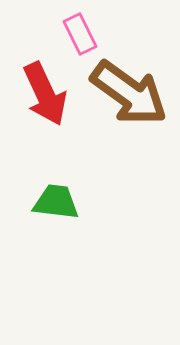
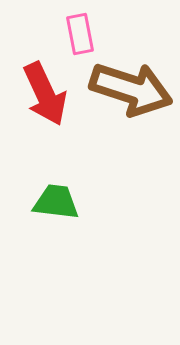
pink rectangle: rotated 15 degrees clockwise
brown arrow: moved 2 px right, 4 px up; rotated 18 degrees counterclockwise
